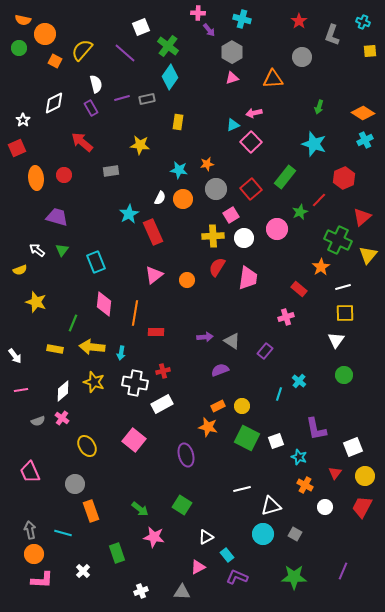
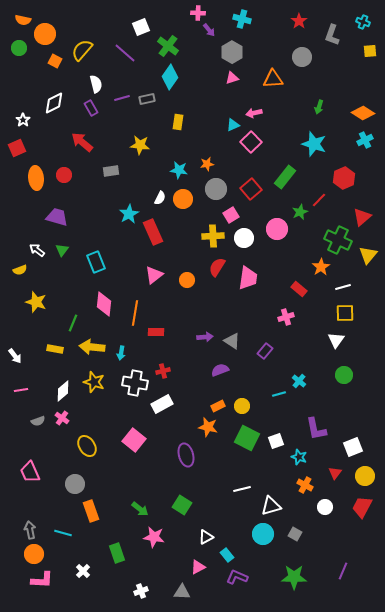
cyan line at (279, 394): rotated 56 degrees clockwise
